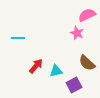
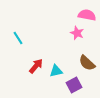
pink semicircle: rotated 36 degrees clockwise
cyan line: rotated 56 degrees clockwise
